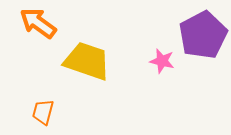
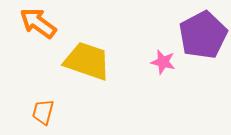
pink star: moved 1 px right, 1 px down
